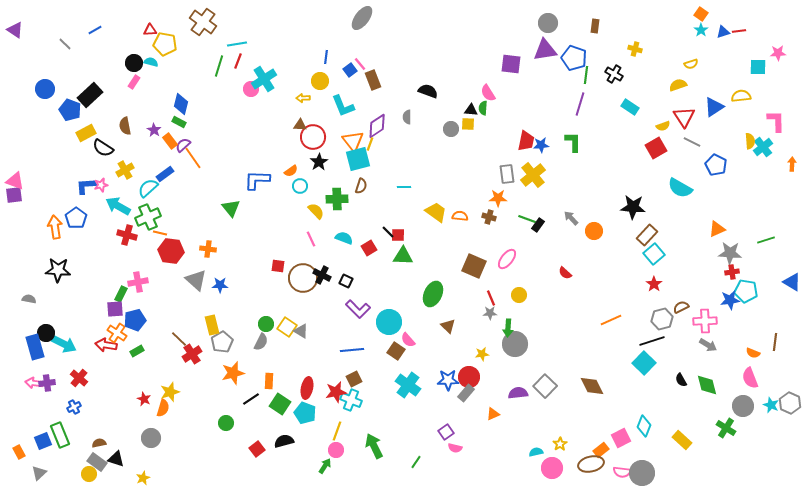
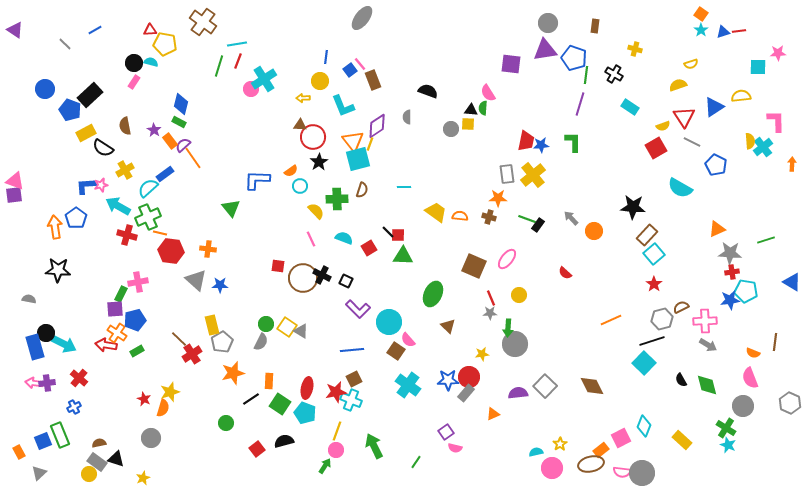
brown semicircle at (361, 186): moved 1 px right, 4 px down
cyan star at (771, 405): moved 43 px left, 40 px down
